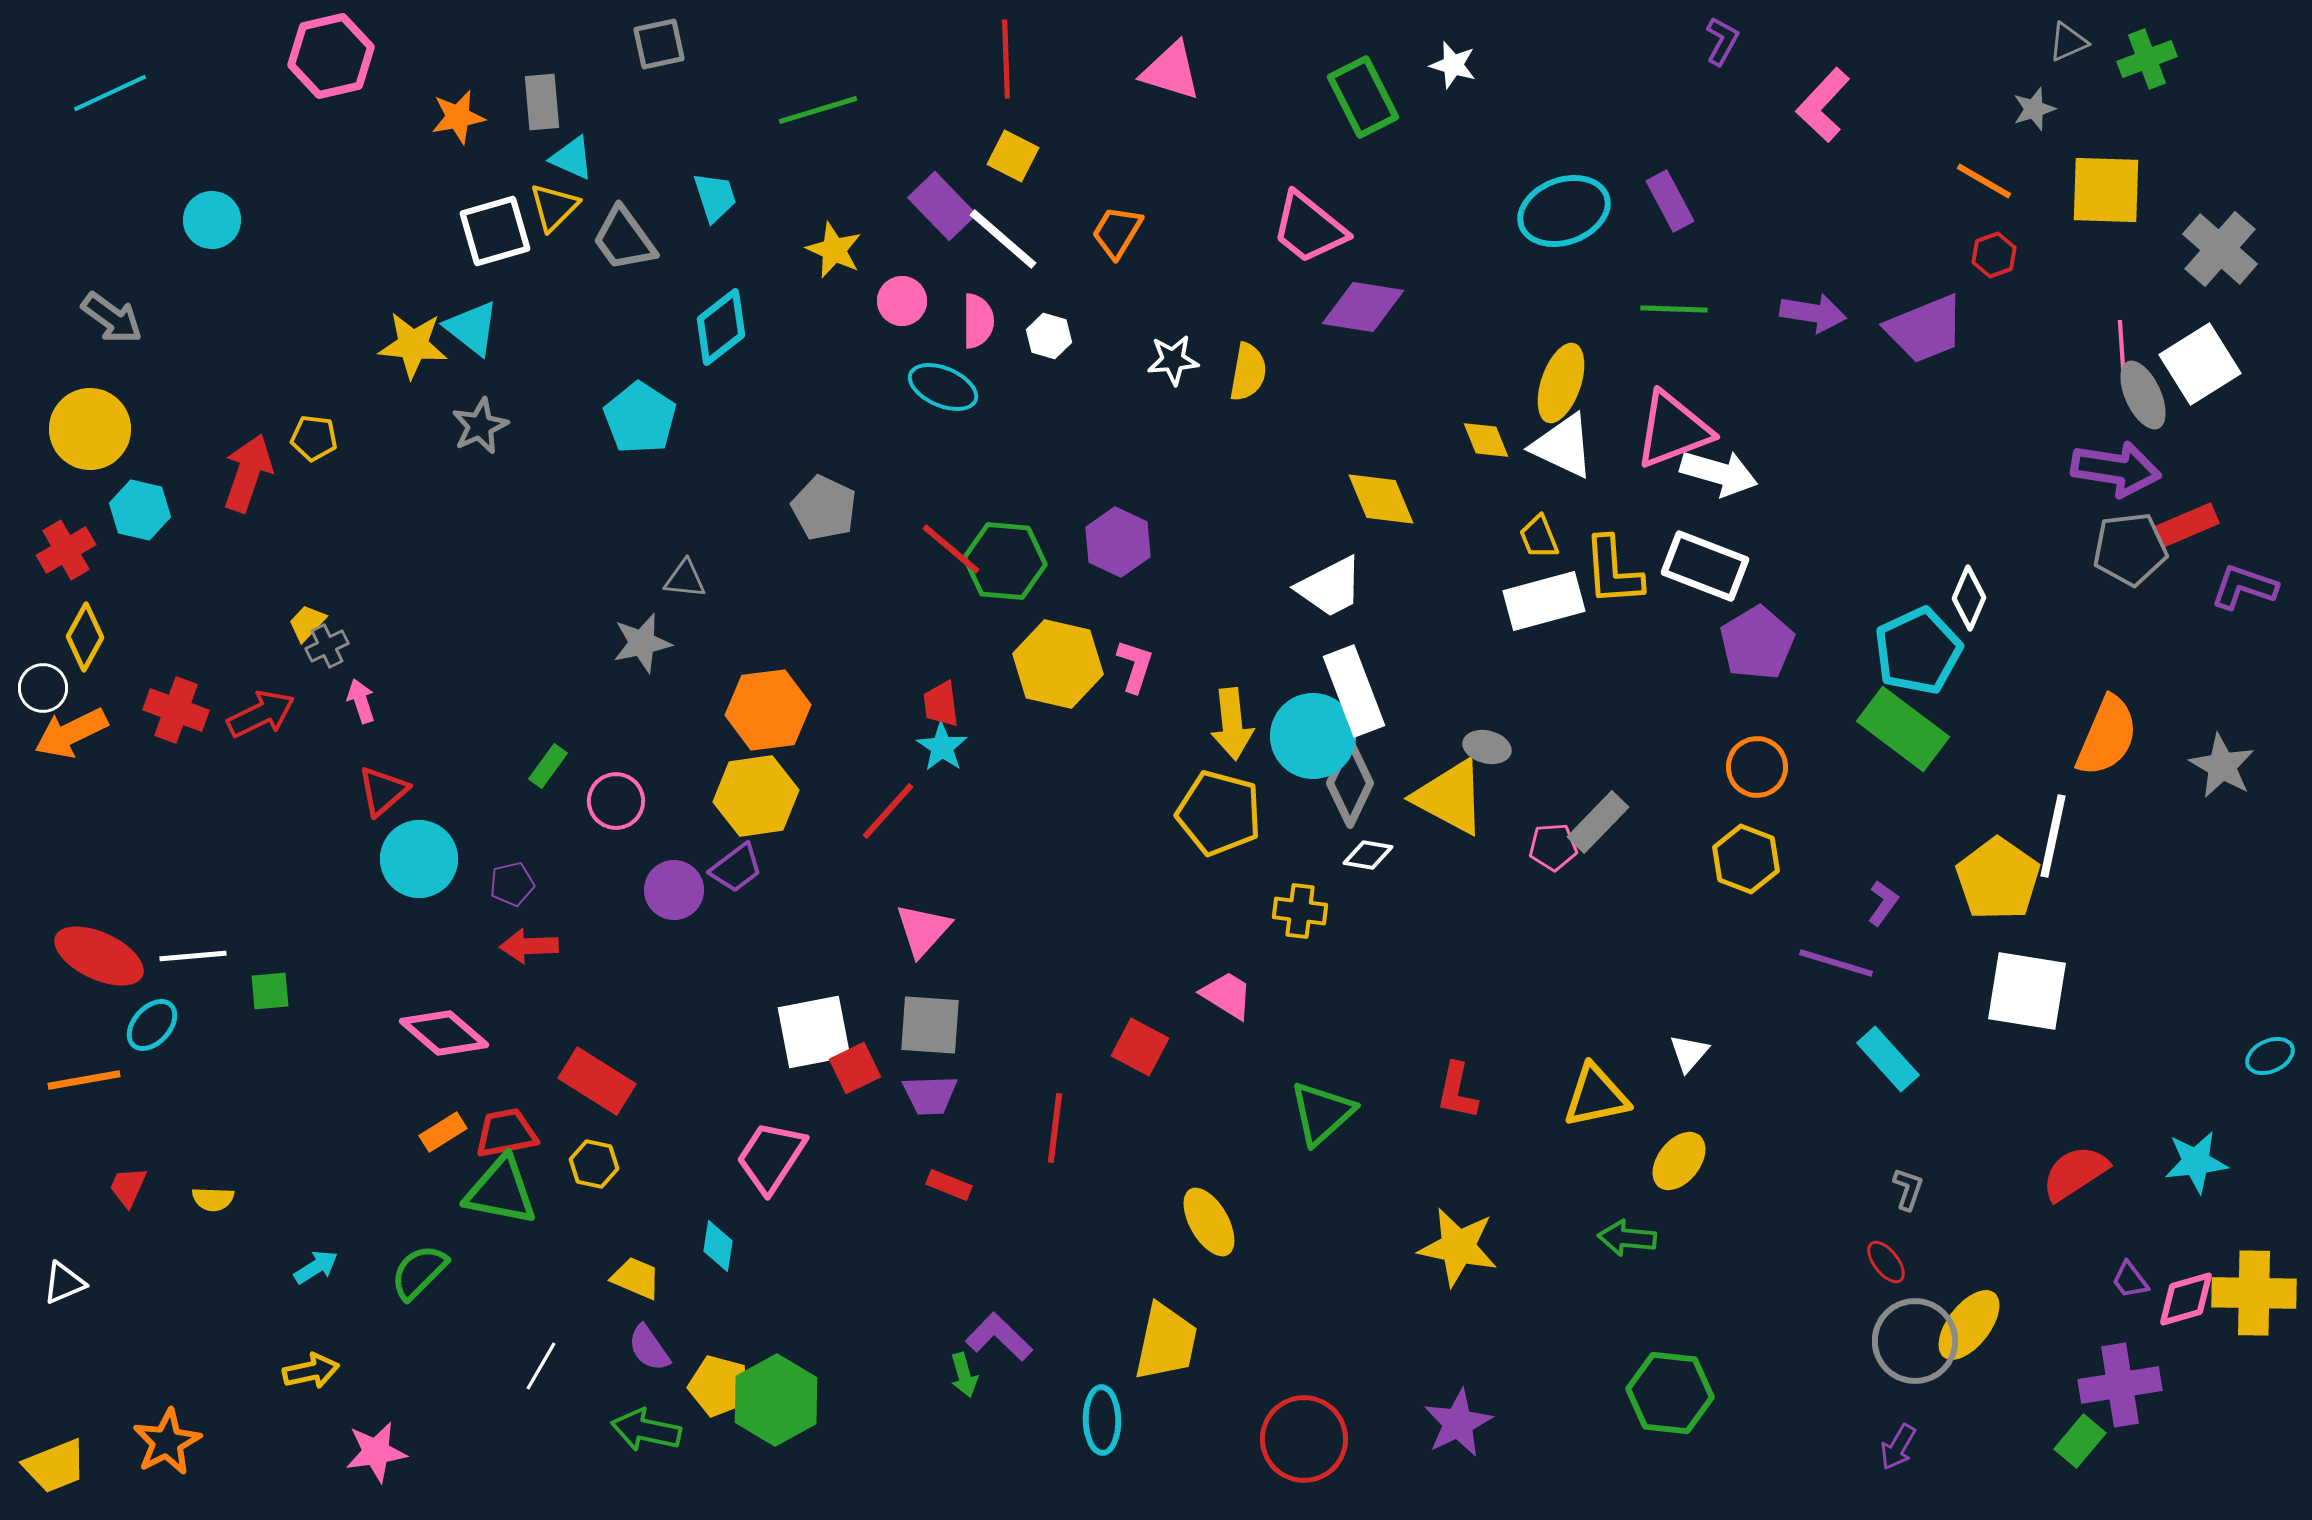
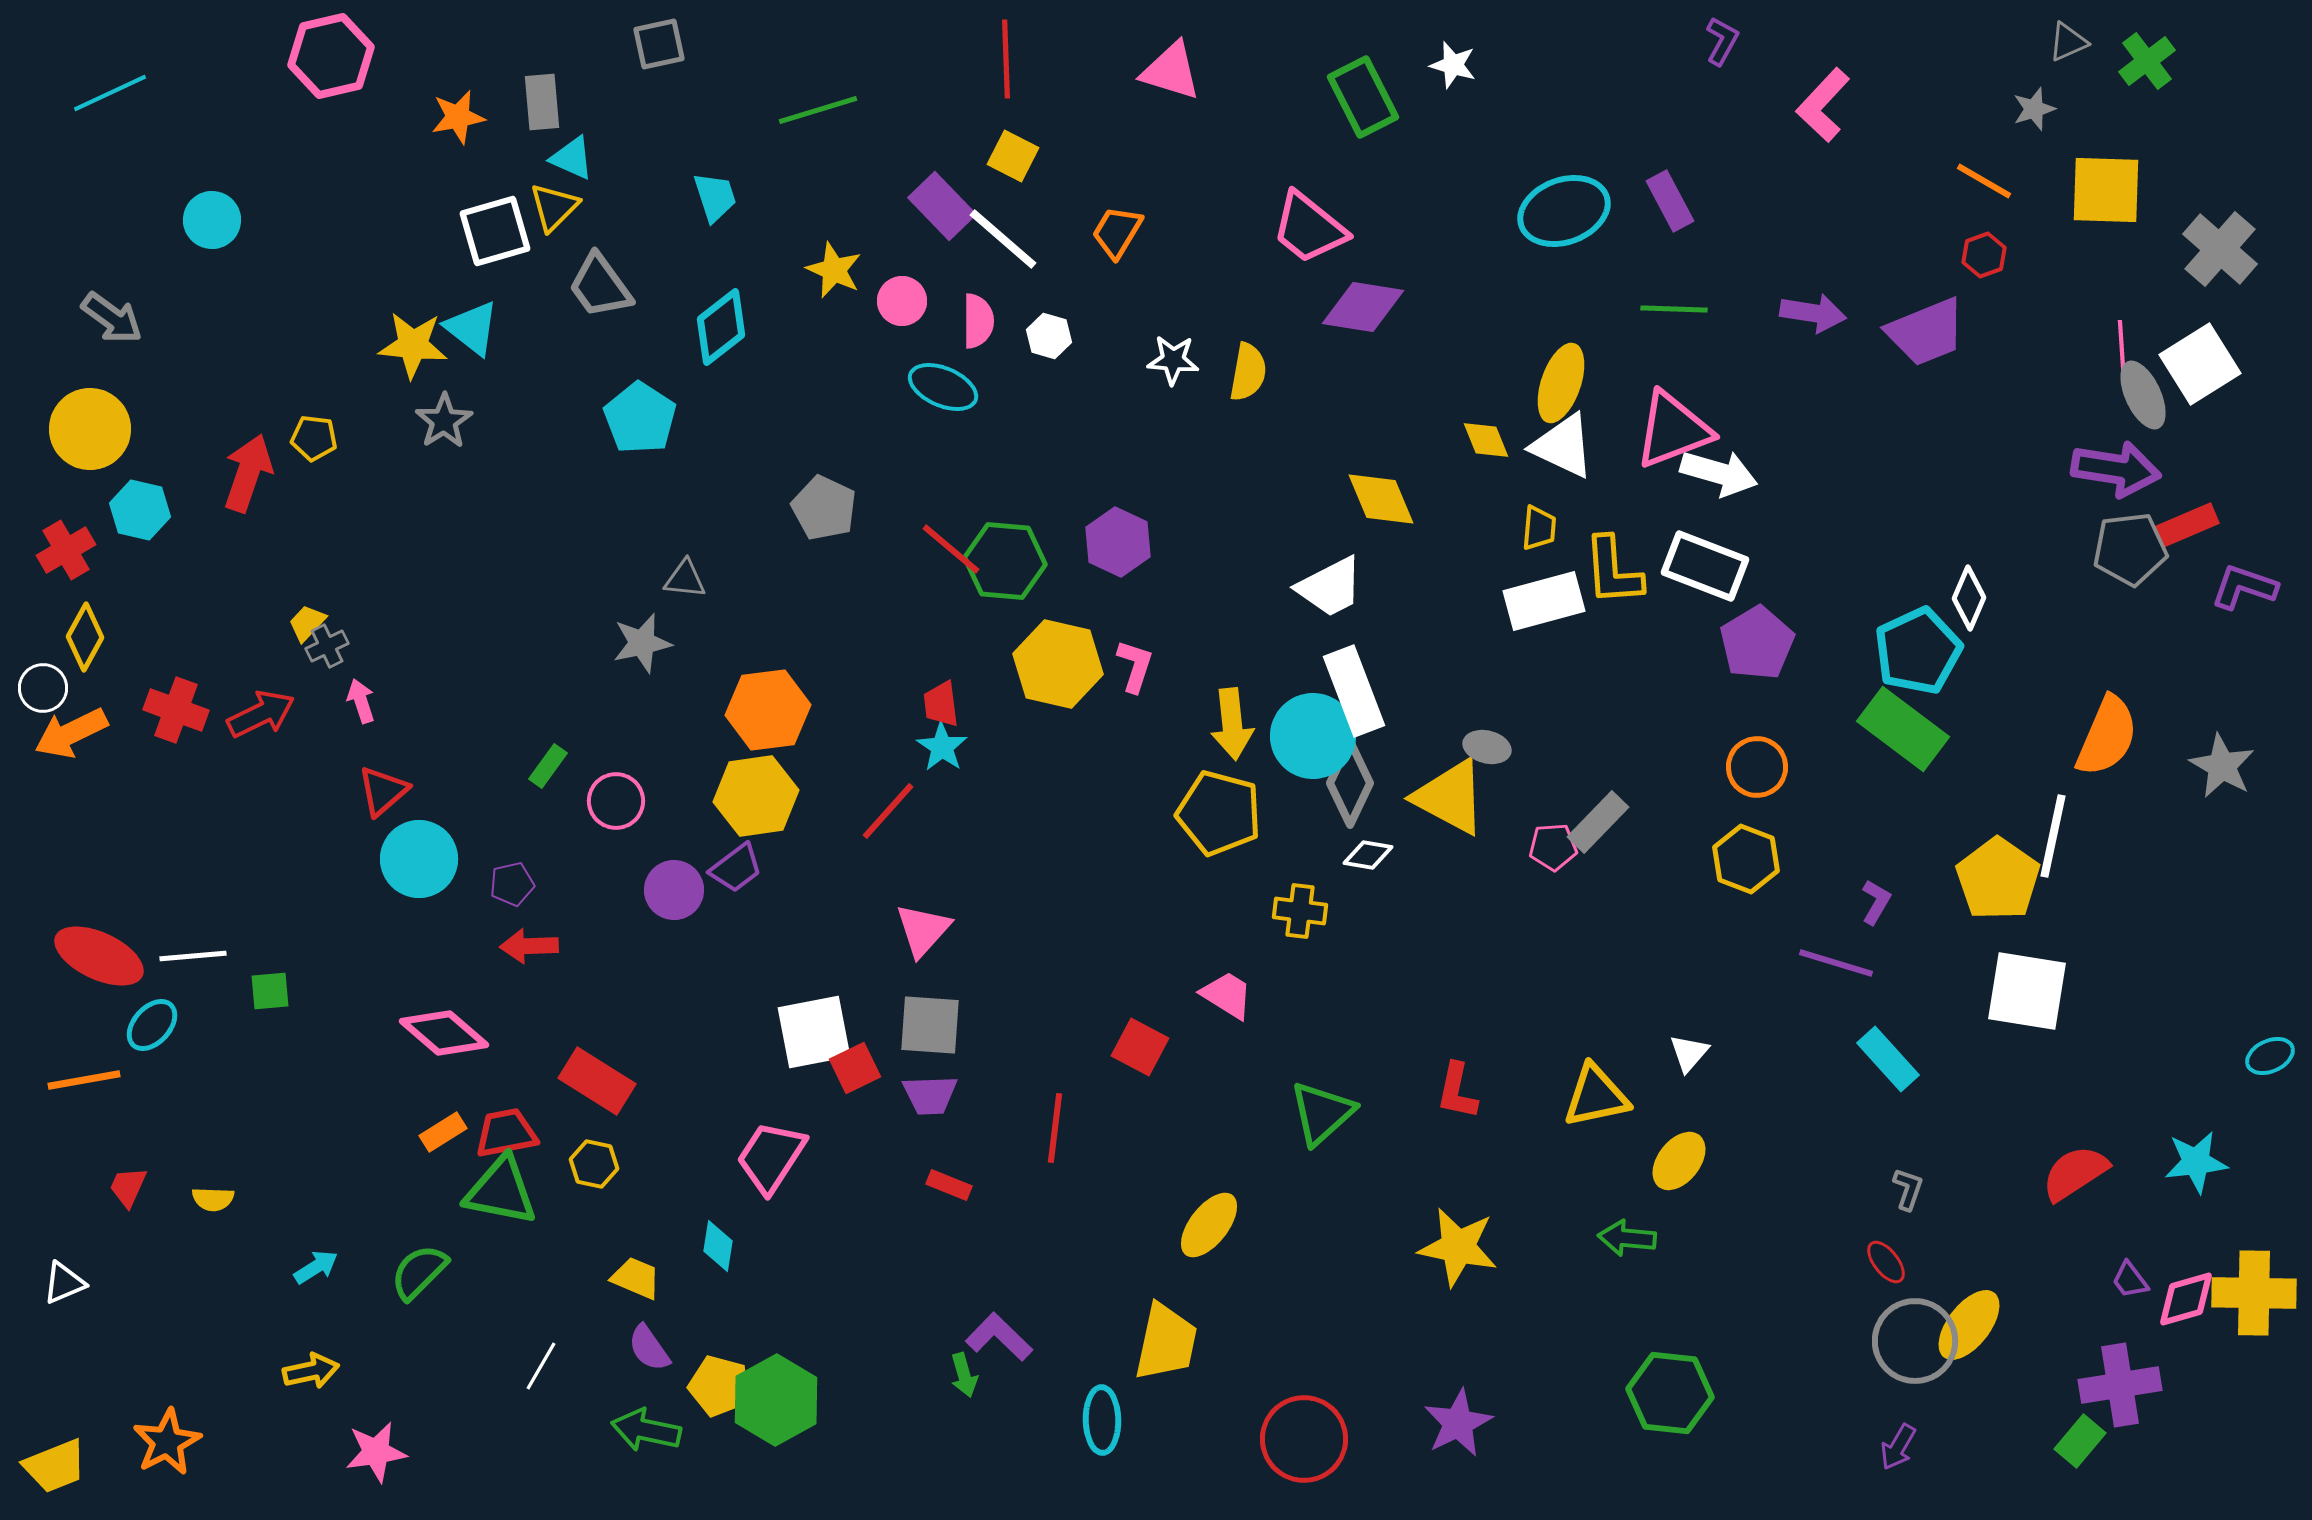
green cross at (2147, 59): moved 2 px down; rotated 16 degrees counterclockwise
gray trapezoid at (624, 239): moved 24 px left, 47 px down
yellow star at (834, 250): moved 20 px down
red hexagon at (1994, 255): moved 10 px left
purple trapezoid at (1925, 329): moved 1 px right, 3 px down
white star at (1173, 360): rotated 9 degrees clockwise
gray star at (480, 426): moved 36 px left, 5 px up; rotated 8 degrees counterclockwise
yellow trapezoid at (1539, 537): moved 9 px up; rotated 153 degrees counterclockwise
purple L-shape at (1883, 903): moved 7 px left, 1 px up; rotated 6 degrees counterclockwise
yellow ellipse at (1209, 1222): moved 3 px down; rotated 68 degrees clockwise
